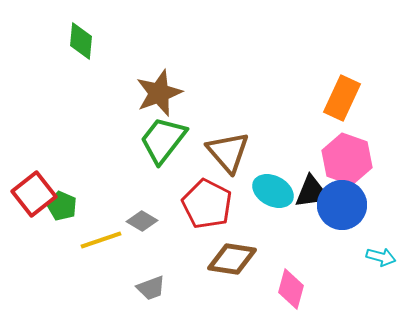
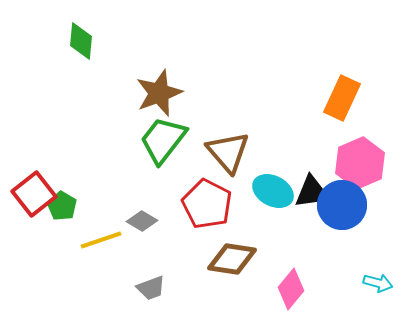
pink hexagon: moved 13 px right, 4 px down; rotated 18 degrees clockwise
green pentagon: rotated 8 degrees clockwise
cyan arrow: moved 3 px left, 26 px down
pink diamond: rotated 24 degrees clockwise
